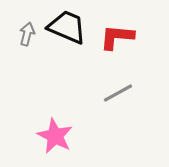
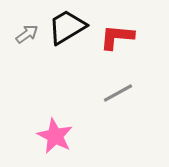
black trapezoid: rotated 54 degrees counterclockwise
gray arrow: rotated 40 degrees clockwise
